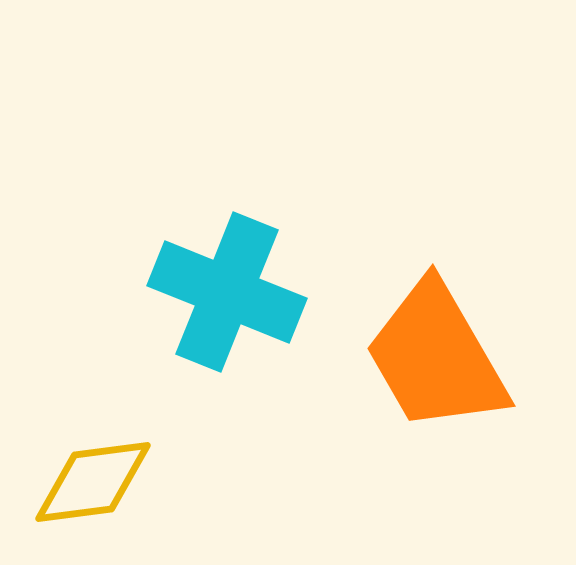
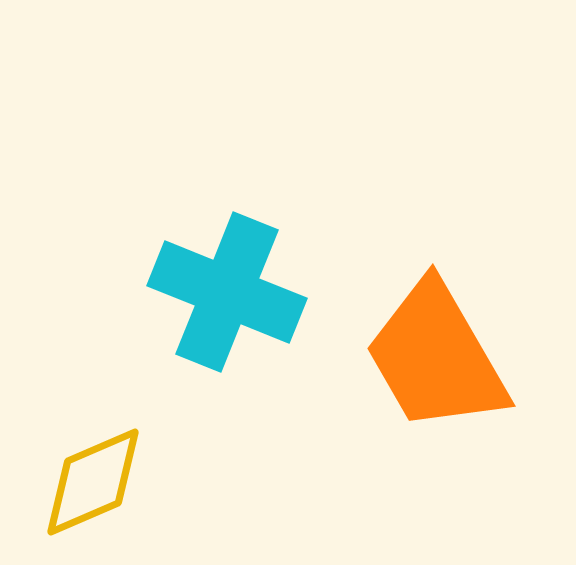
yellow diamond: rotated 16 degrees counterclockwise
